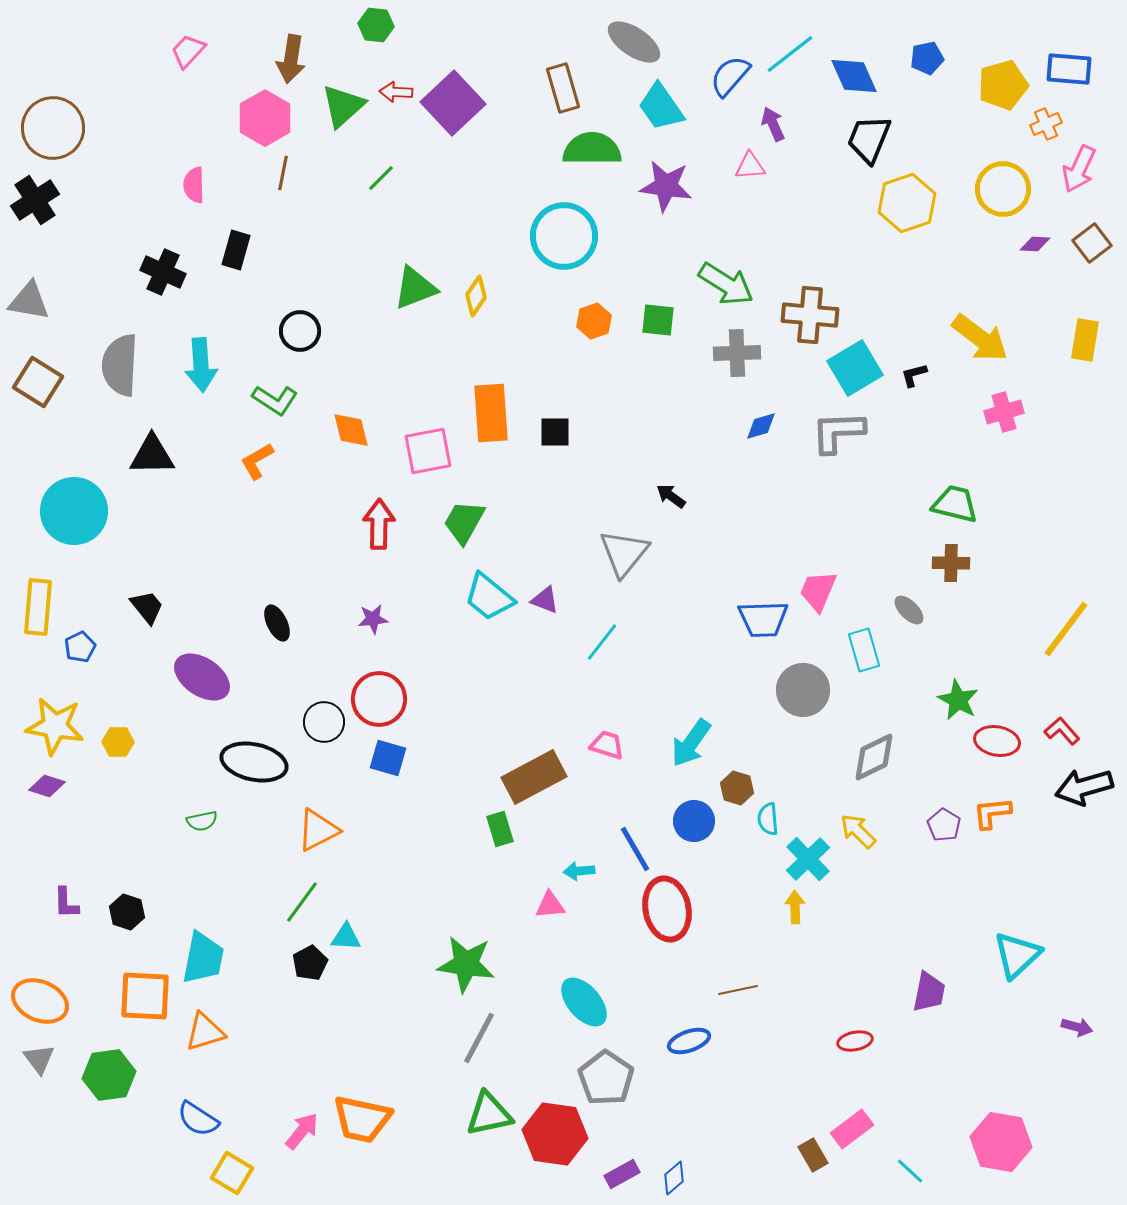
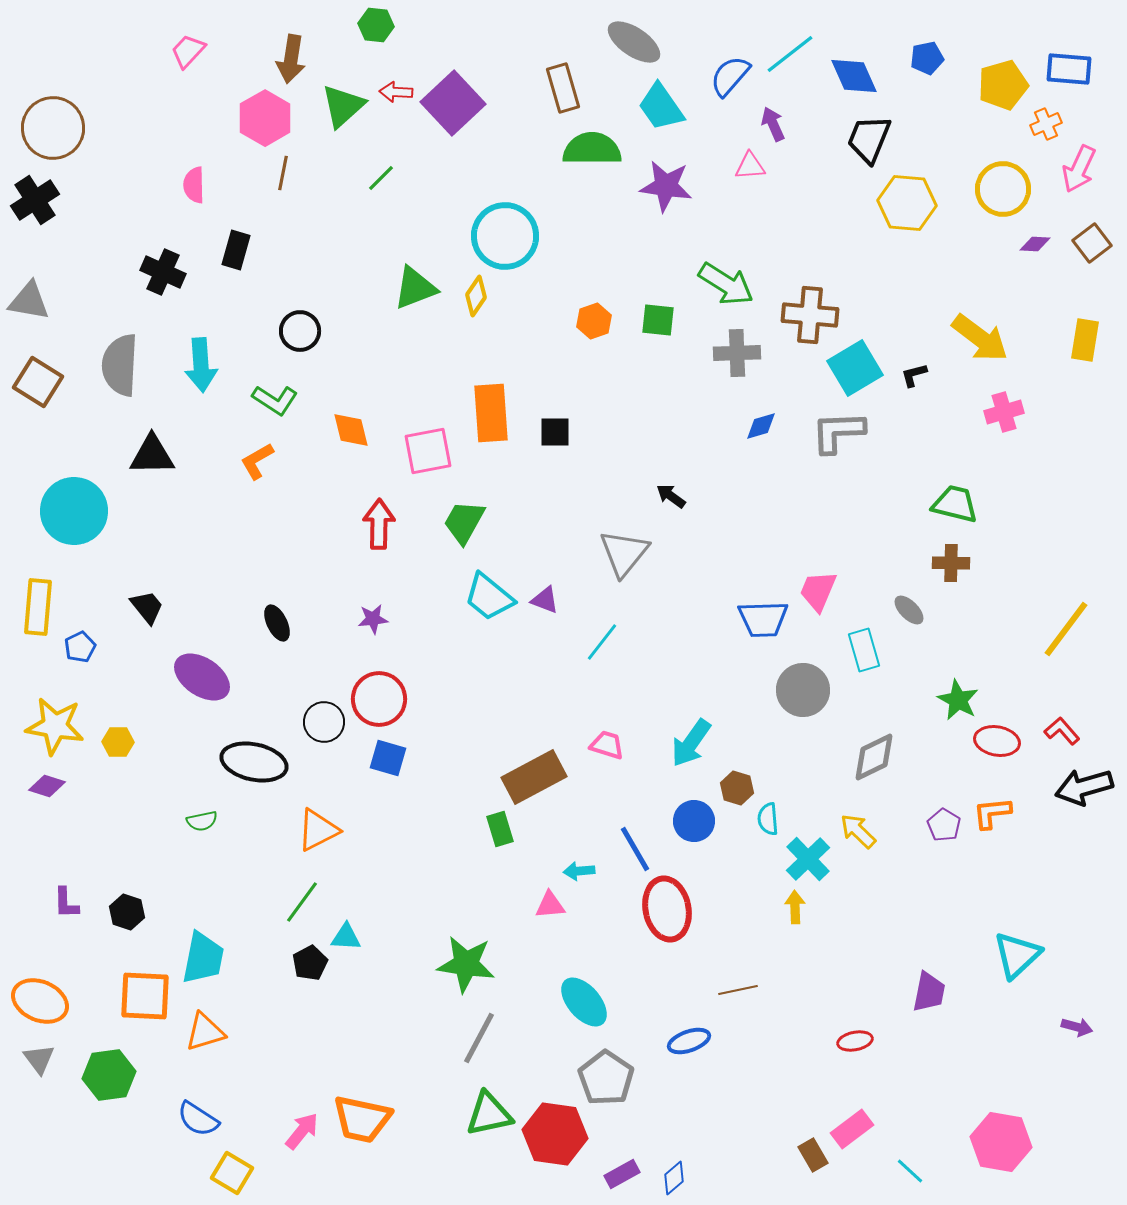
yellow hexagon at (907, 203): rotated 24 degrees clockwise
cyan circle at (564, 236): moved 59 px left
